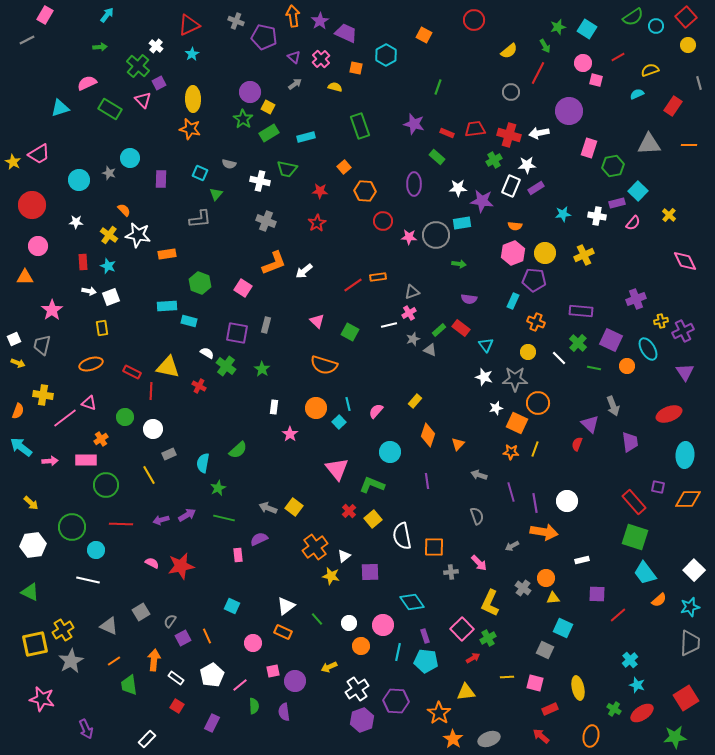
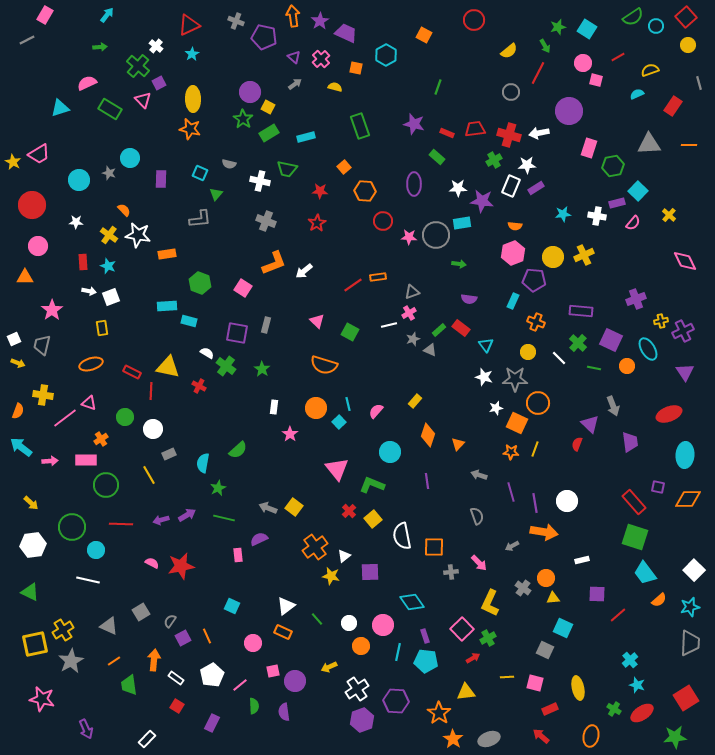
yellow circle at (545, 253): moved 8 px right, 4 px down
